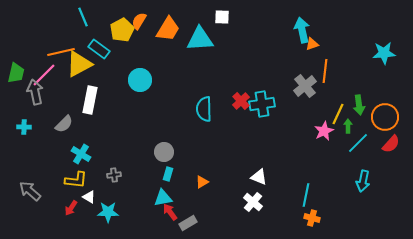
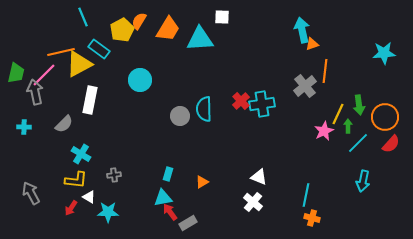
gray circle at (164, 152): moved 16 px right, 36 px up
gray arrow at (30, 191): moved 1 px right, 2 px down; rotated 20 degrees clockwise
